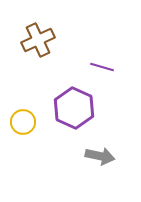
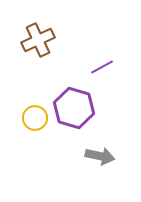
purple line: rotated 45 degrees counterclockwise
purple hexagon: rotated 9 degrees counterclockwise
yellow circle: moved 12 px right, 4 px up
